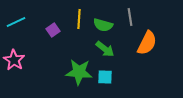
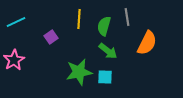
gray line: moved 3 px left
green semicircle: moved 1 px right, 1 px down; rotated 90 degrees clockwise
purple square: moved 2 px left, 7 px down
green arrow: moved 3 px right, 2 px down
pink star: rotated 10 degrees clockwise
green star: rotated 16 degrees counterclockwise
